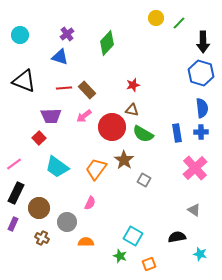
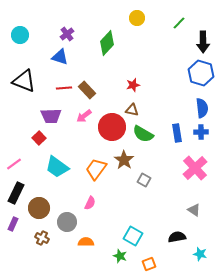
yellow circle: moved 19 px left
